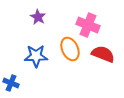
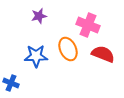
purple star: moved 1 px right, 1 px up; rotated 28 degrees clockwise
orange ellipse: moved 2 px left
